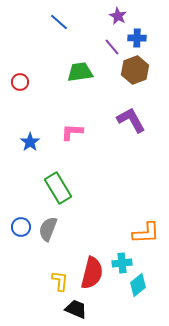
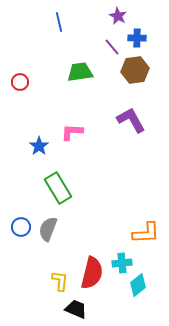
blue line: rotated 36 degrees clockwise
brown hexagon: rotated 12 degrees clockwise
blue star: moved 9 px right, 4 px down
